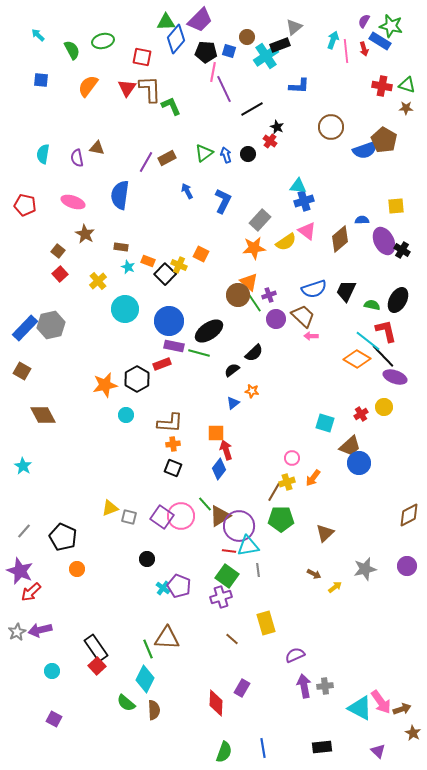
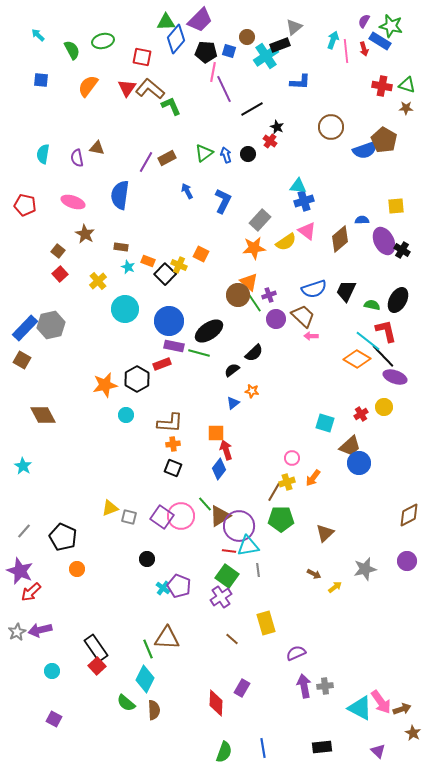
blue L-shape at (299, 86): moved 1 px right, 4 px up
brown L-shape at (150, 89): rotated 48 degrees counterclockwise
brown square at (22, 371): moved 11 px up
purple circle at (407, 566): moved 5 px up
purple cross at (221, 597): rotated 15 degrees counterclockwise
purple semicircle at (295, 655): moved 1 px right, 2 px up
